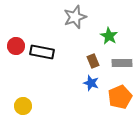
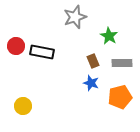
orange pentagon: rotated 10 degrees clockwise
